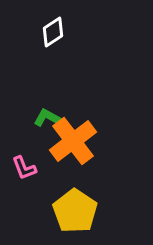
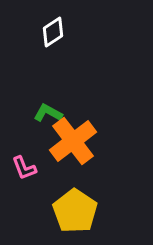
green L-shape: moved 5 px up
